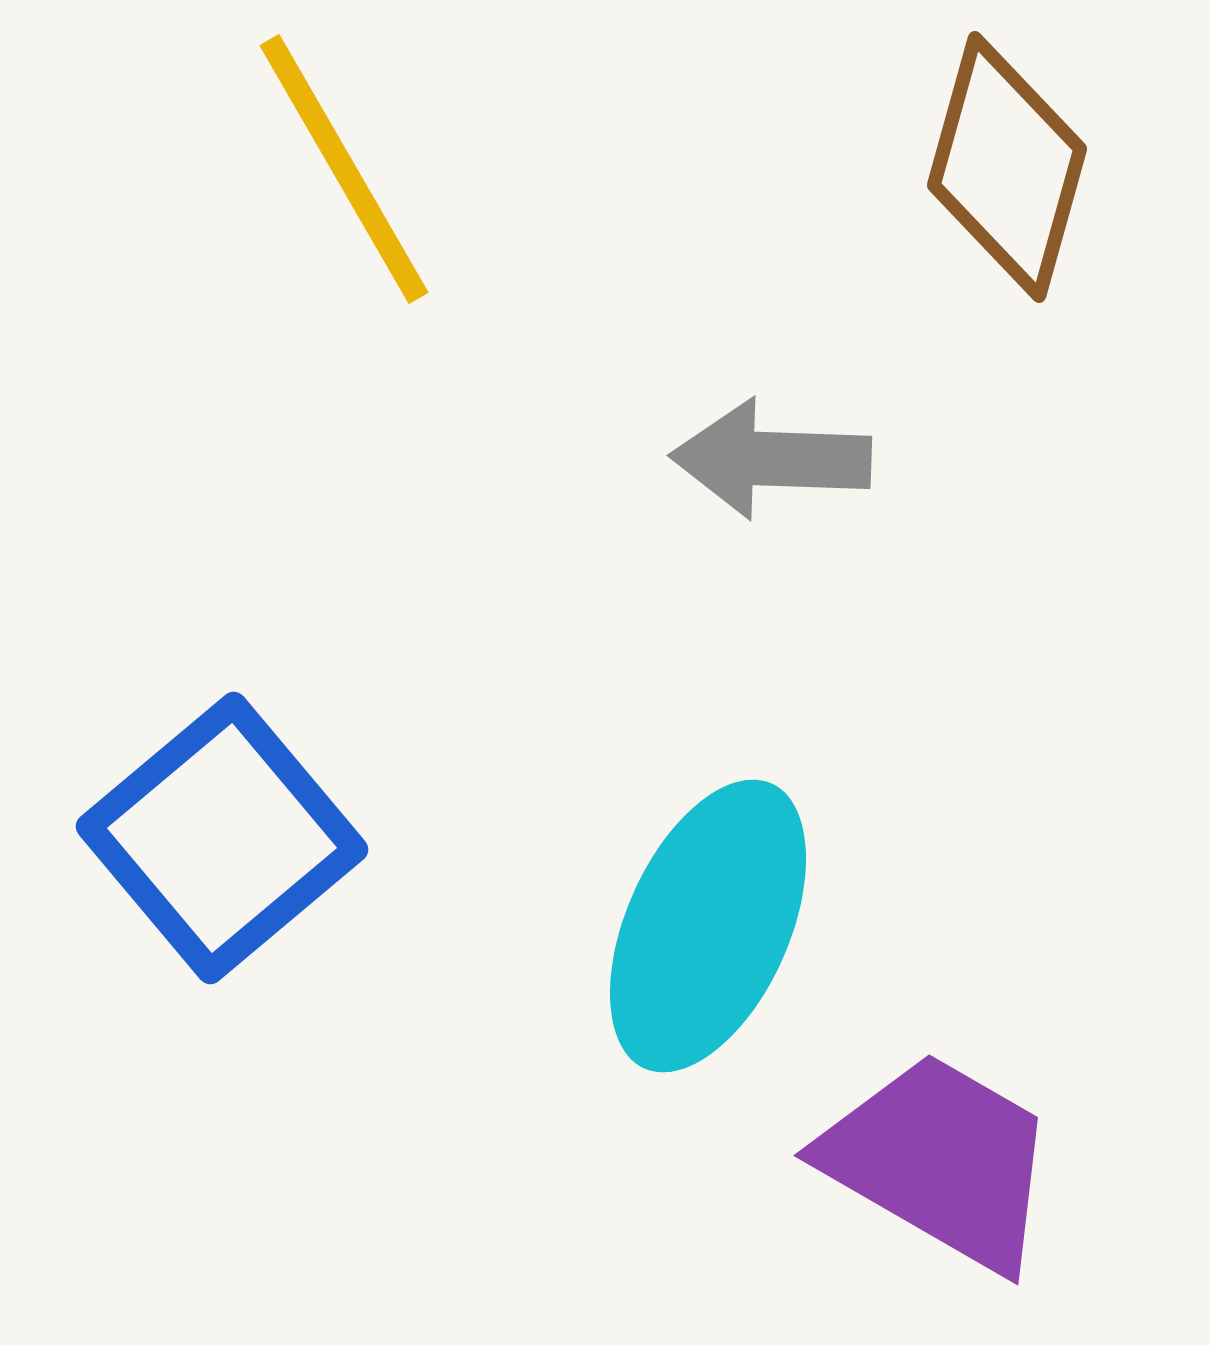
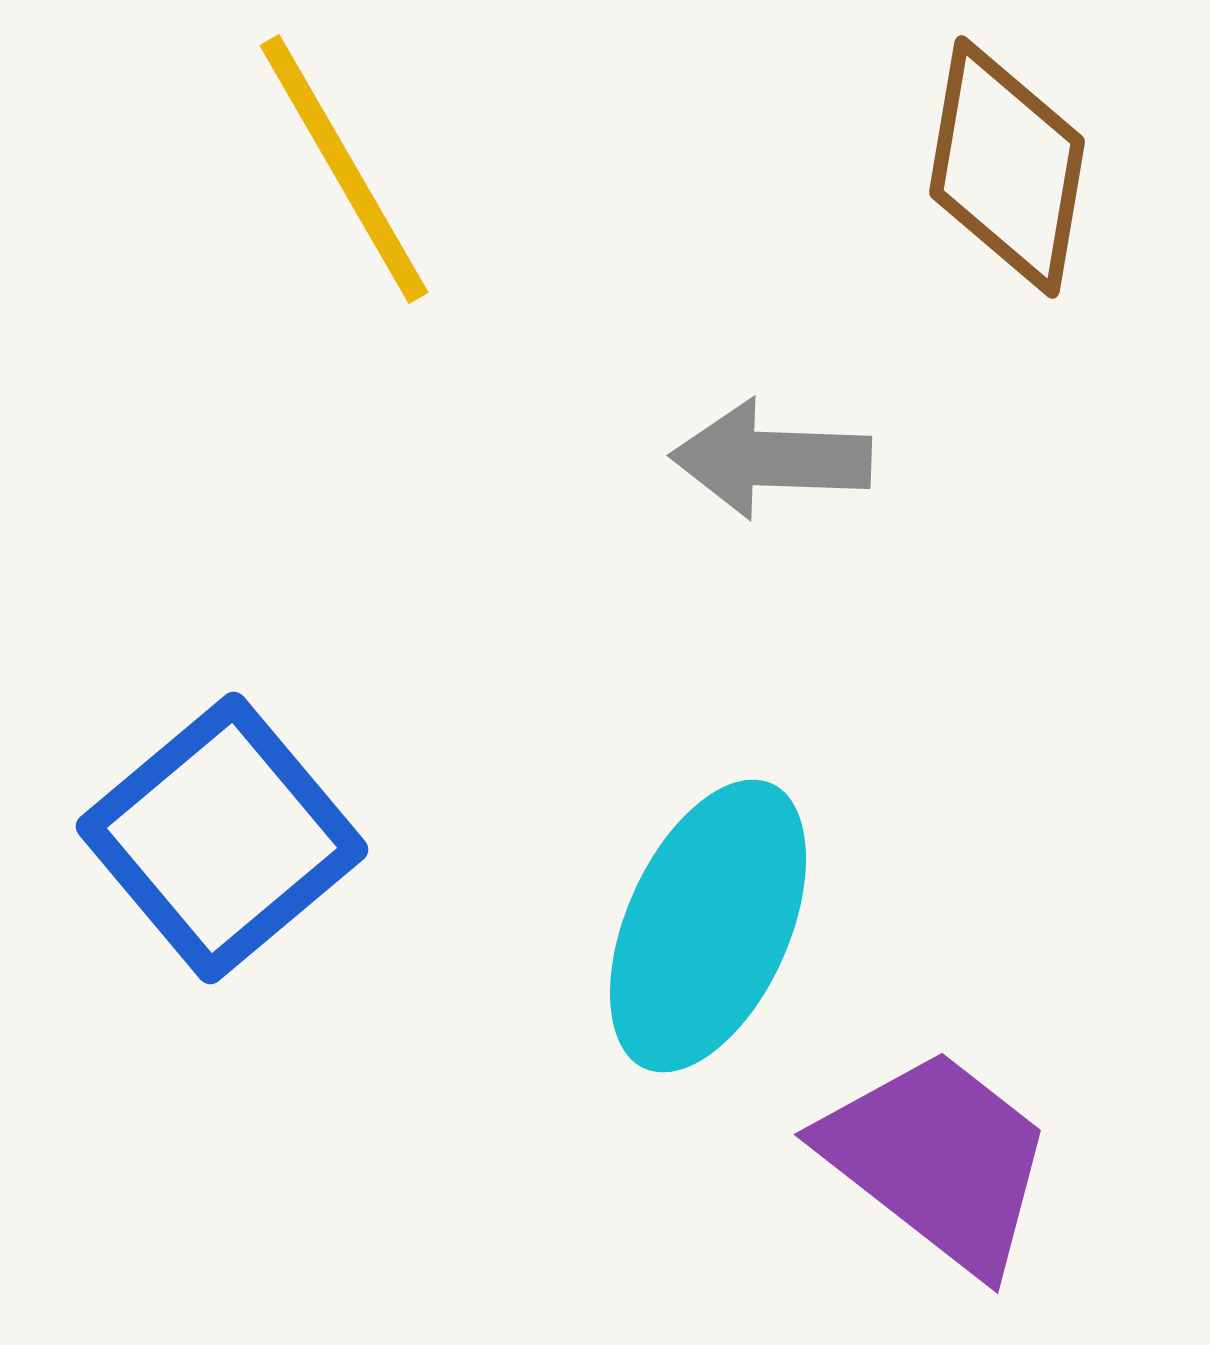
brown diamond: rotated 6 degrees counterclockwise
purple trapezoid: moved 2 px left, 1 px up; rotated 8 degrees clockwise
